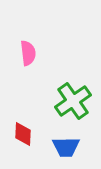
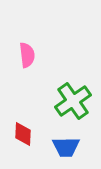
pink semicircle: moved 1 px left, 2 px down
